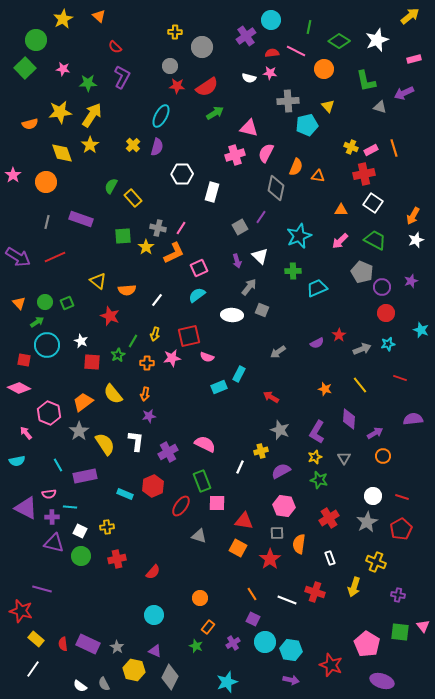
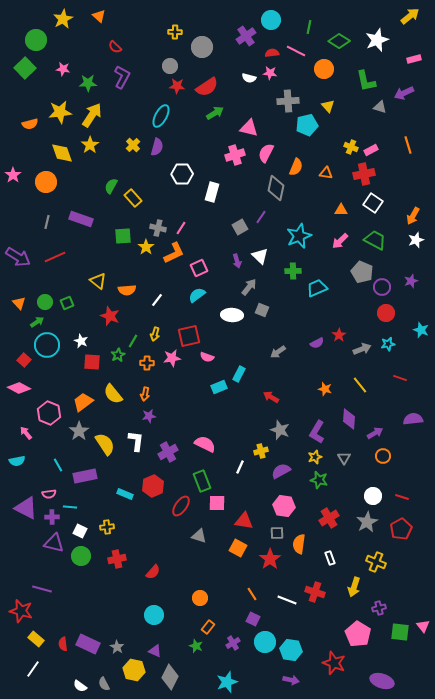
orange line at (394, 148): moved 14 px right, 3 px up
orange triangle at (318, 176): moved 8 px right, 3 px up
red square at (24, 360): rotated 32 degrees clockwise
purple cross at (398, 595): moved 19 px left, 13 px down; rotated 24 degrees counterclockwise
pink pentagon at (367, 644): moved 9 px left, 10 px up
red star at (331, 665): moved 3 px right, 2 px up
